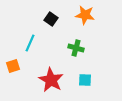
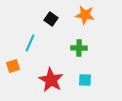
green cross: moved 3 px right; rotated 14 degrees counterclockwise
